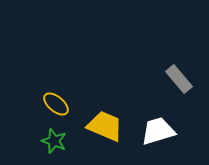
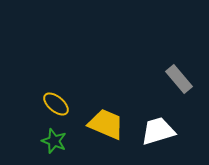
yellow trapezoid: moved 1 px right, 2 px up
